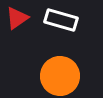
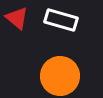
red triangle: rotated 45 degrees counterclockwise
